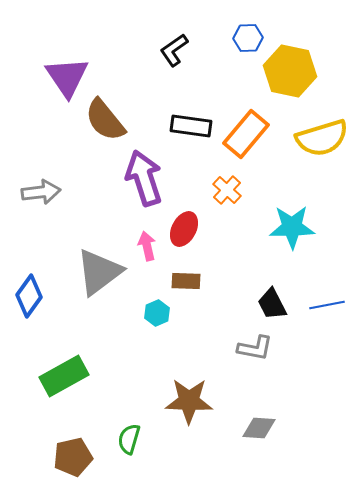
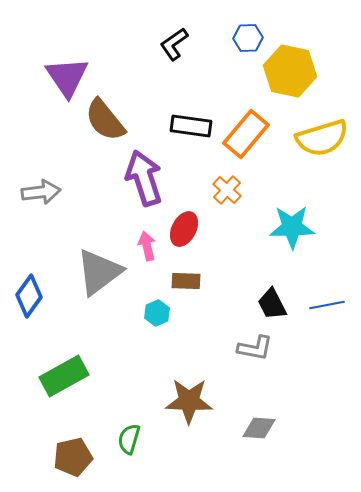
black L-shape: moved 6 px up
